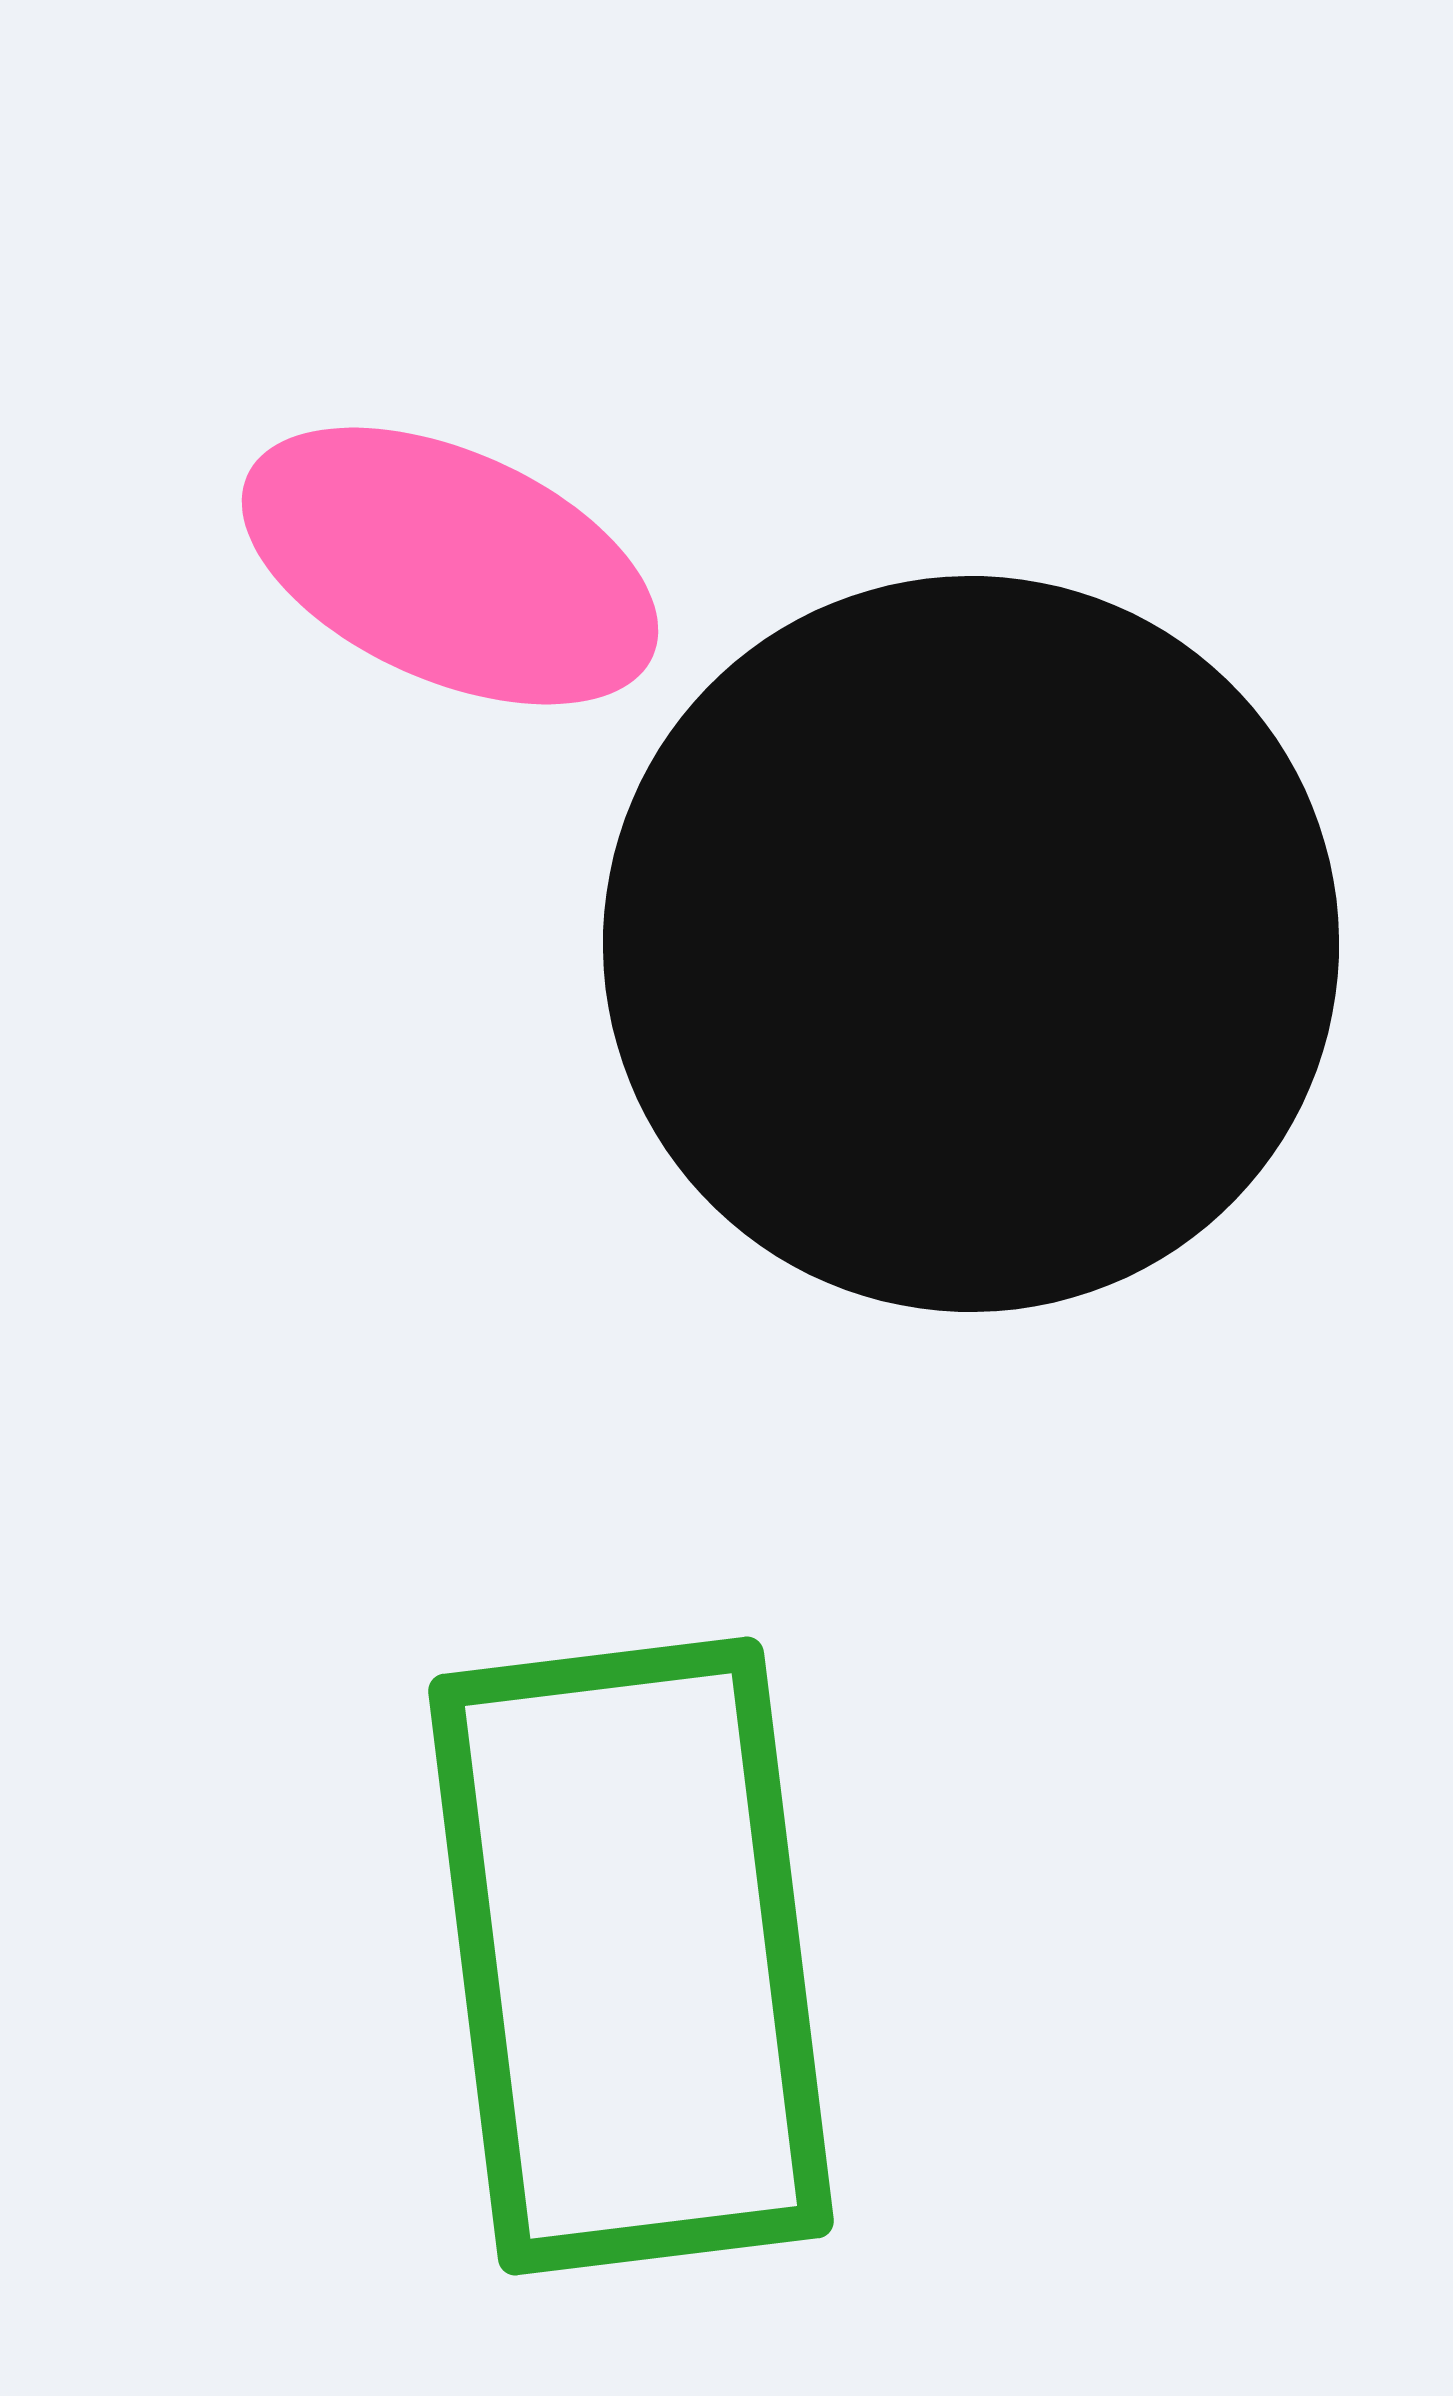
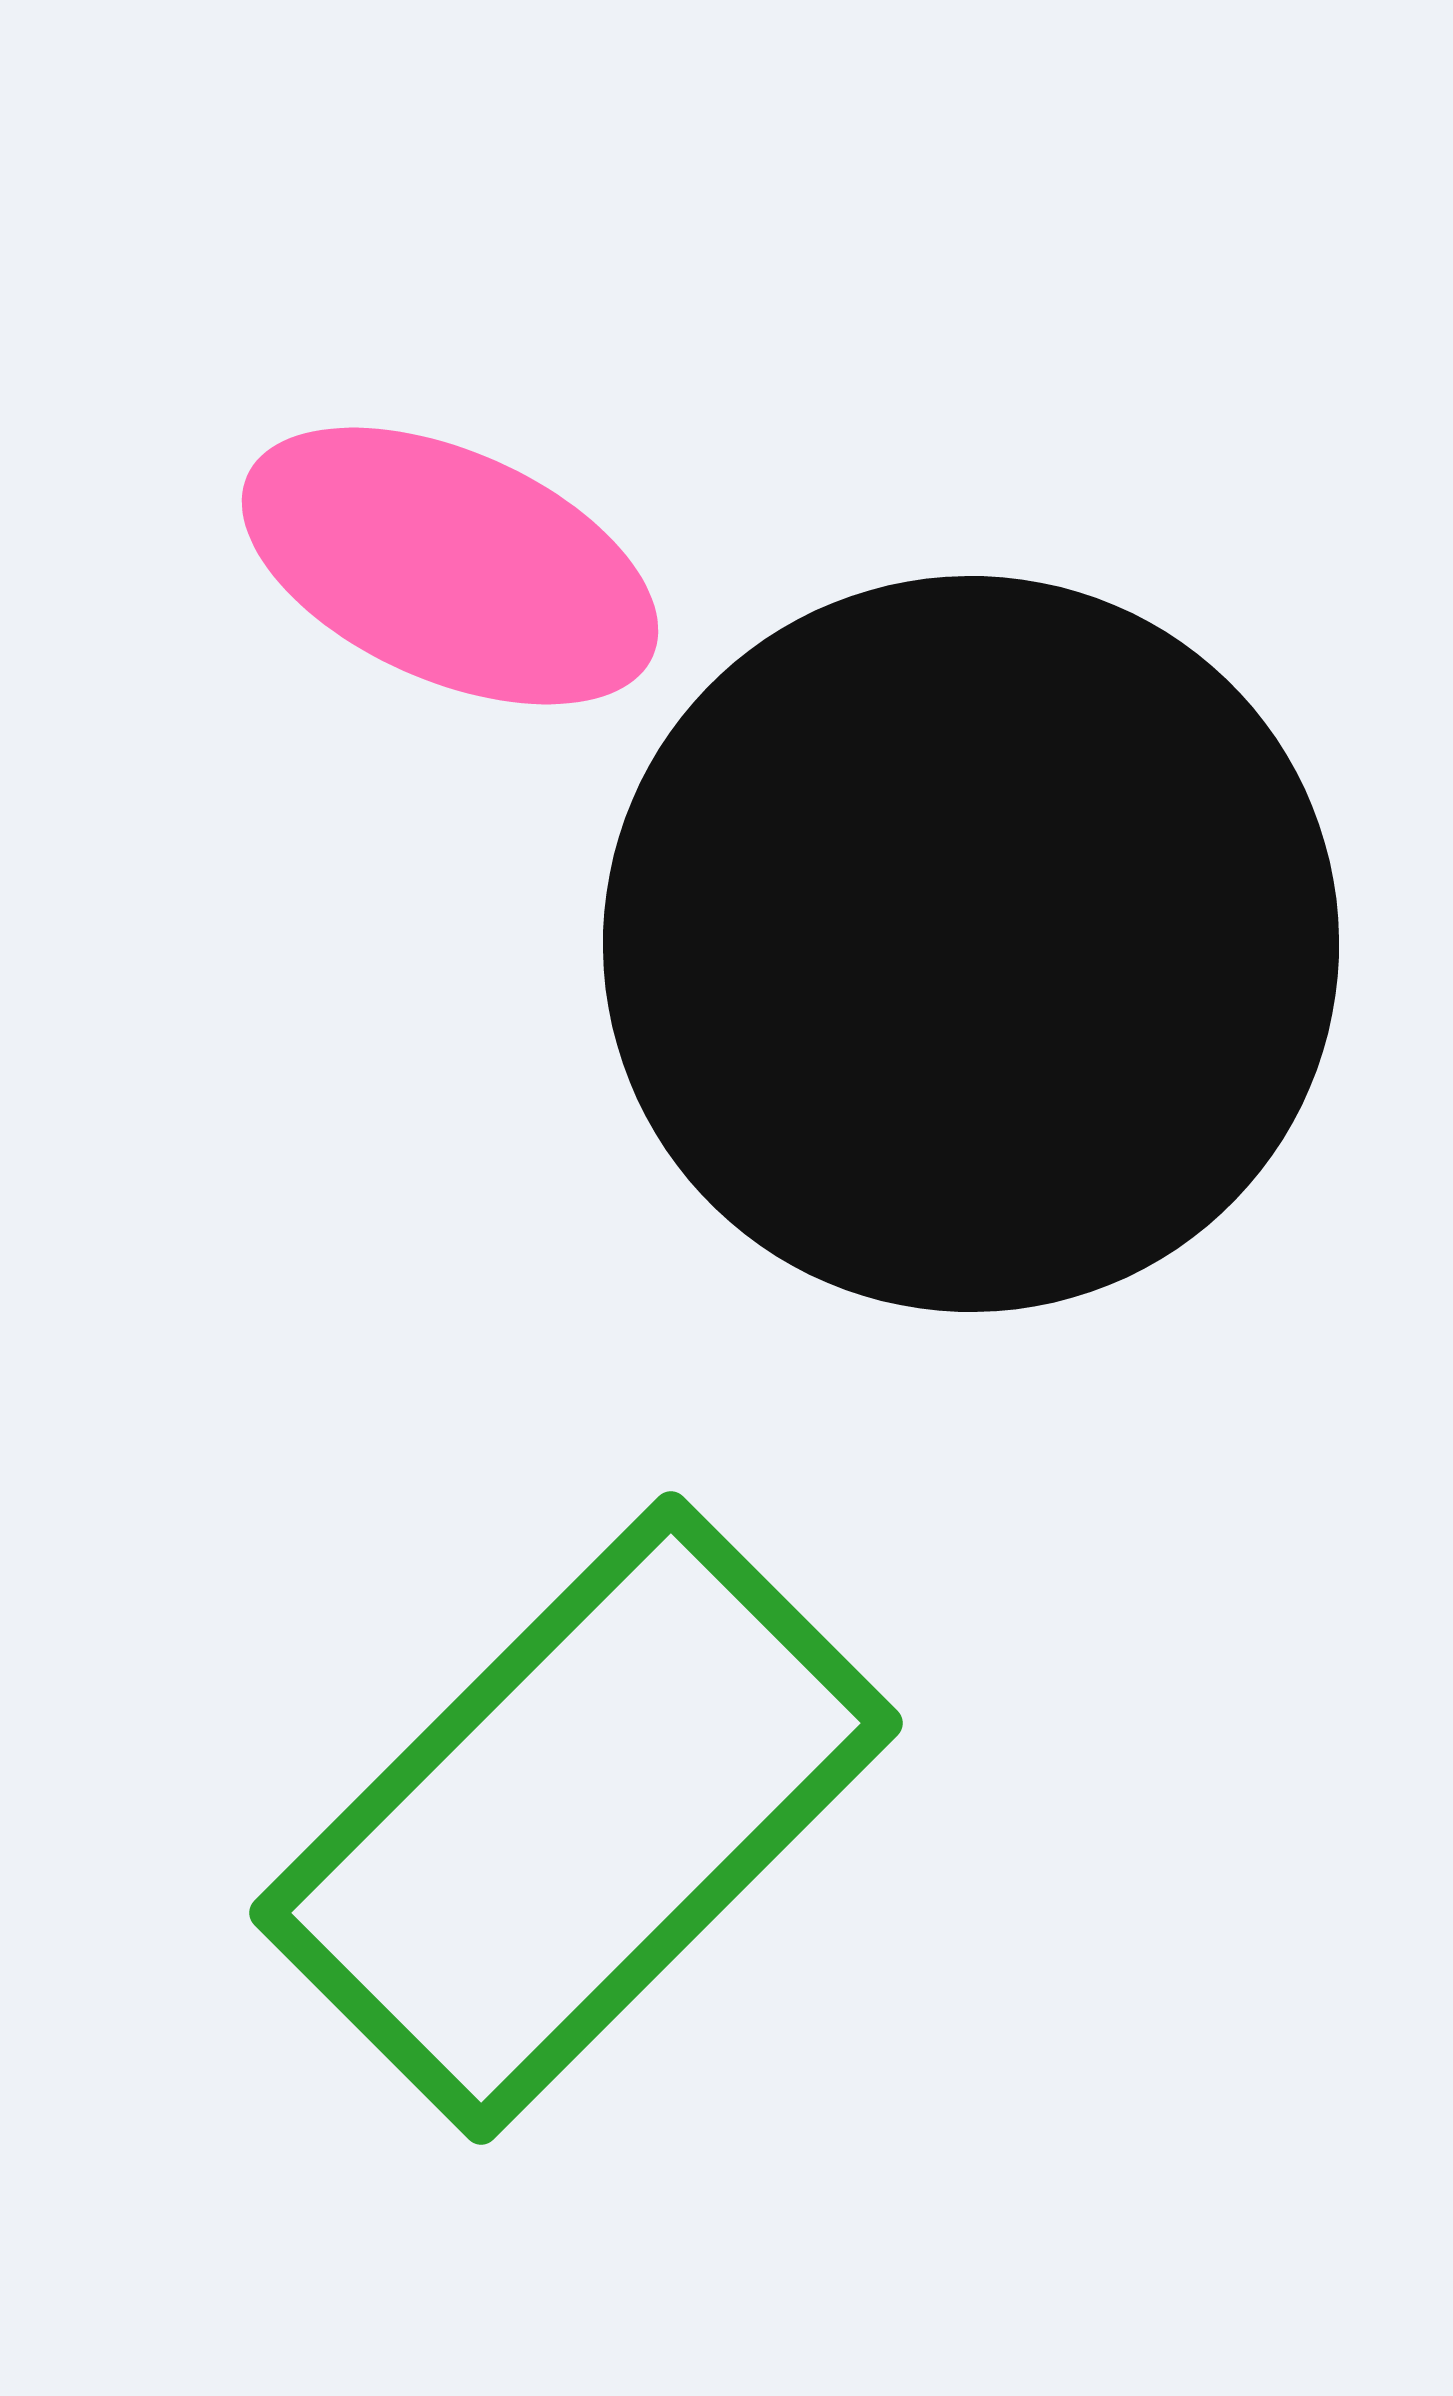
green rectangle: moved 55 px left, 138 px up; rotated 52 degrees clockwise
